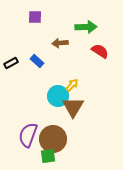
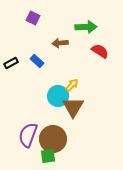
purple square: moved 2 px left, 1 px down; rotated 24 degrees clockwise
